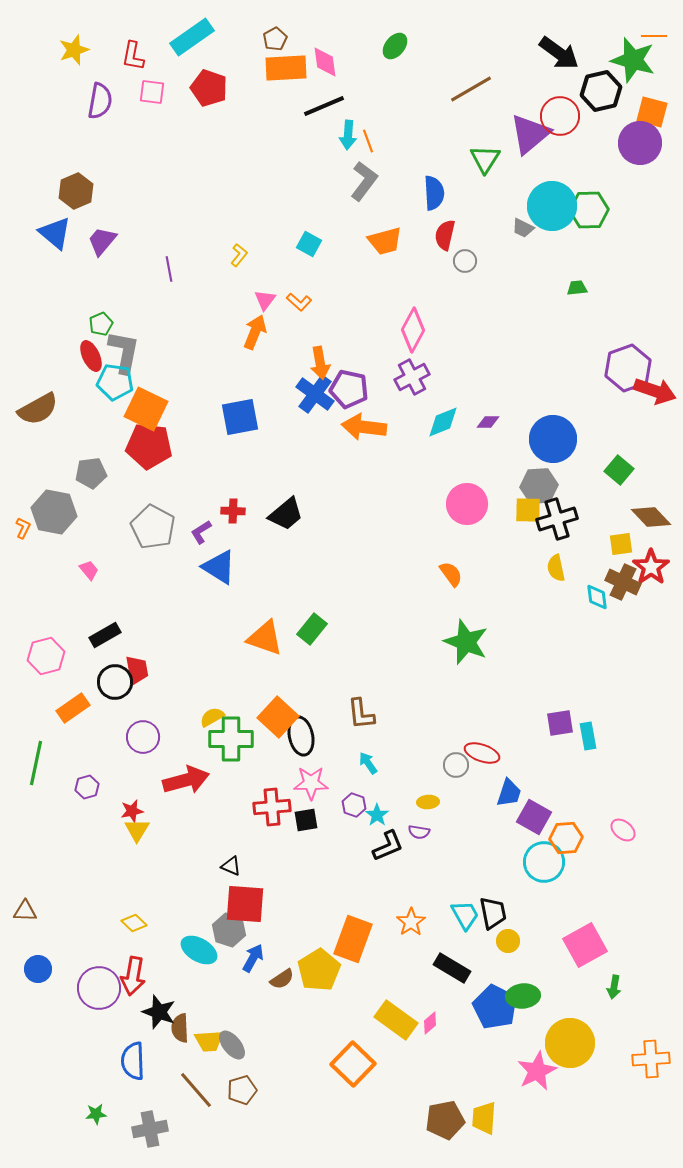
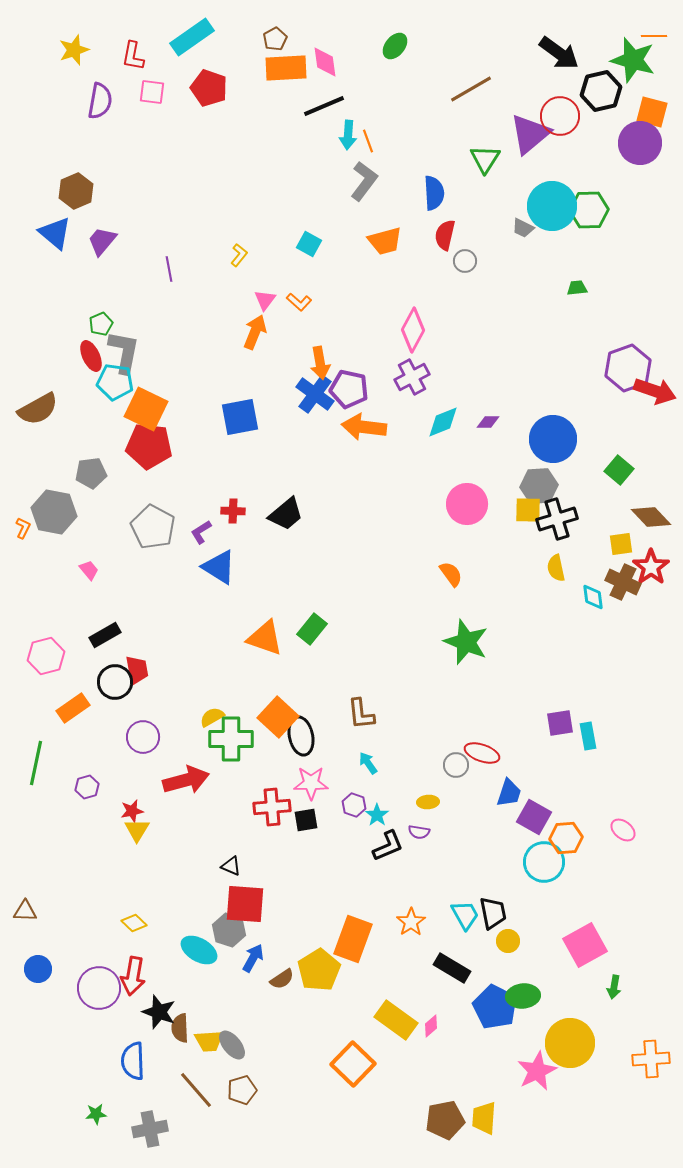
cyan diamond at (597, 597): moved 4 px left
pink diamond at (430, 1023): moved 1 px right, 3 px down
